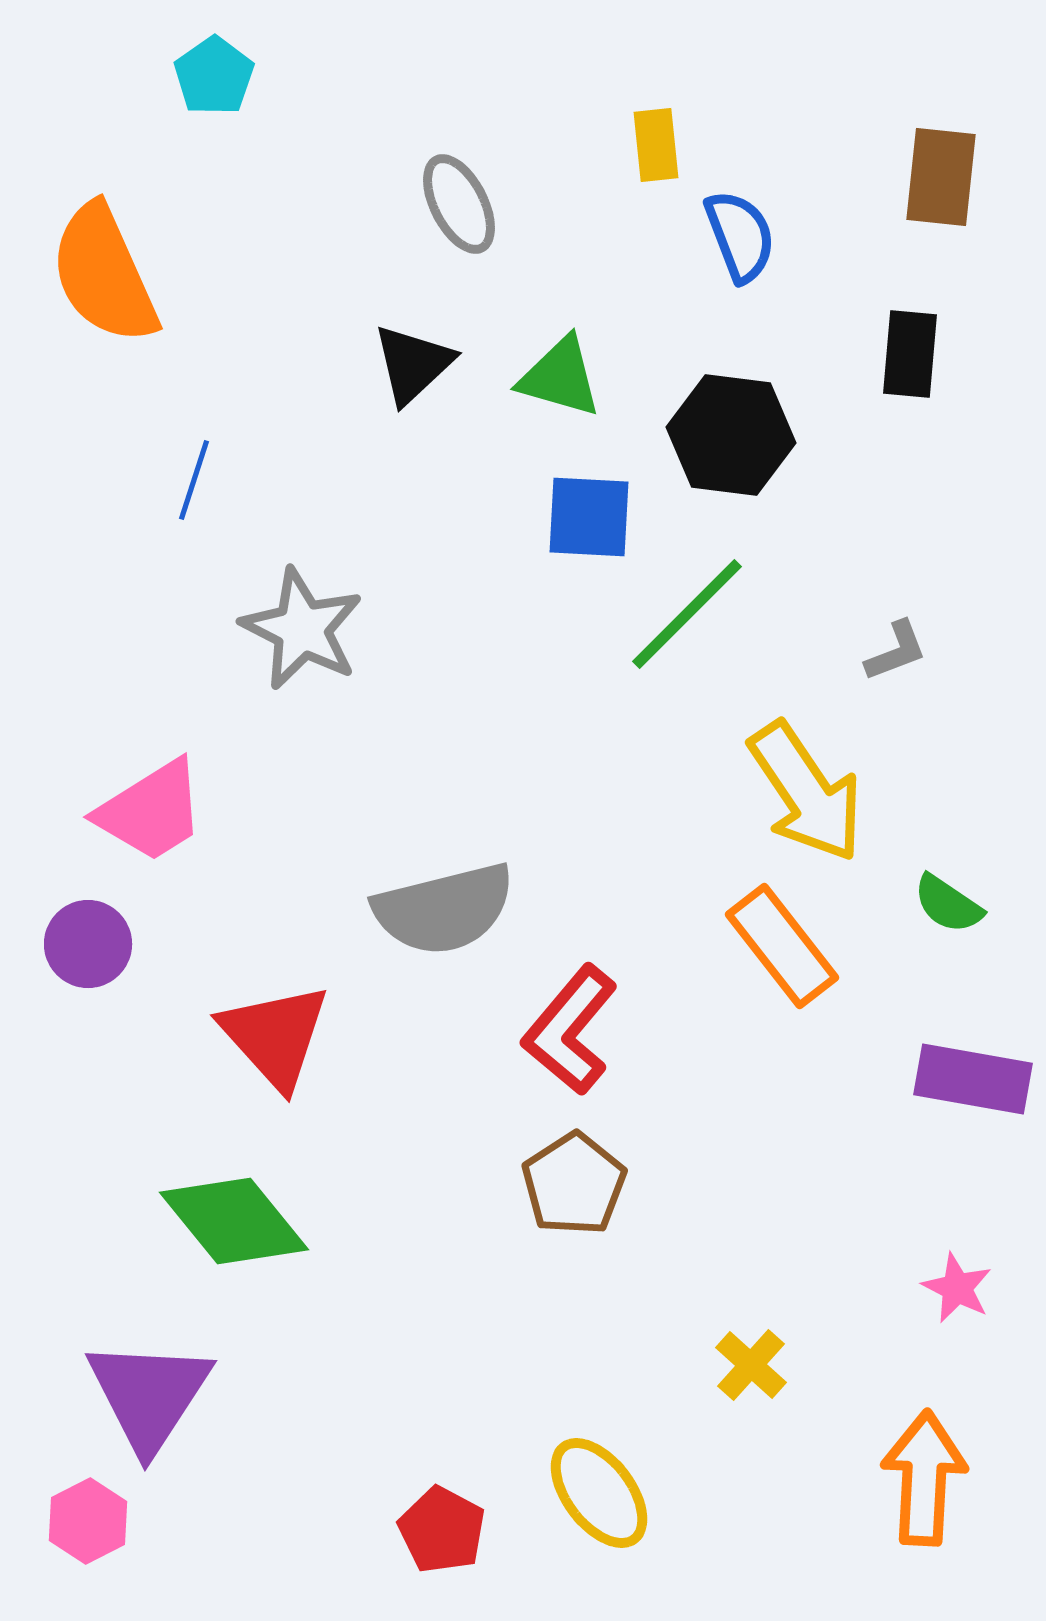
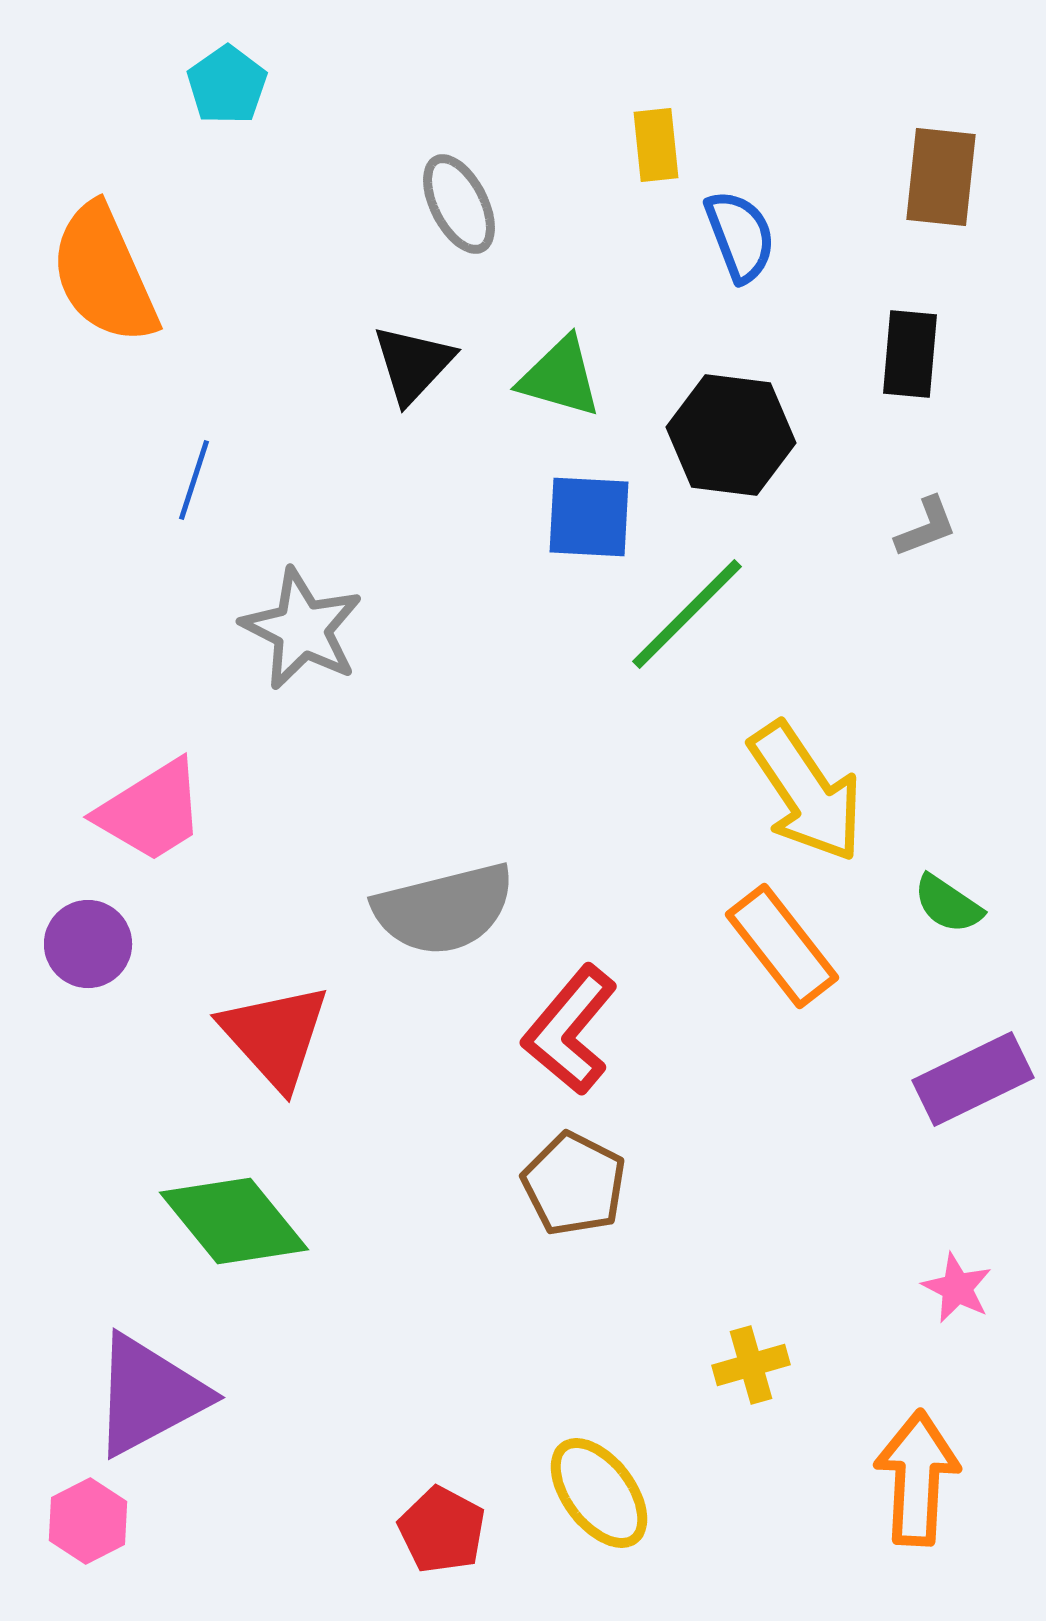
cyan pentagon: moved 13 px right, 9 px down
black triangle: rotated 4 degrees counterclockwise
gray L-shape: moved 30 px right, 124 px up
purple rectangle: rotated 36 degrees counterclockwise
brown pentagon: rotated 12 degrees counterclockwise
yellow cross: rotated 32 degrees clockwise
purple triangle: rotated 29 degrees clockwise
orange arrow: moved 7 px left
